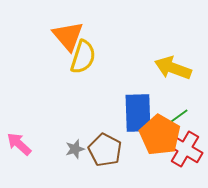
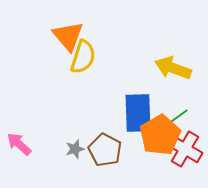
orange pentagon: rotated 12 degrees clockwise
